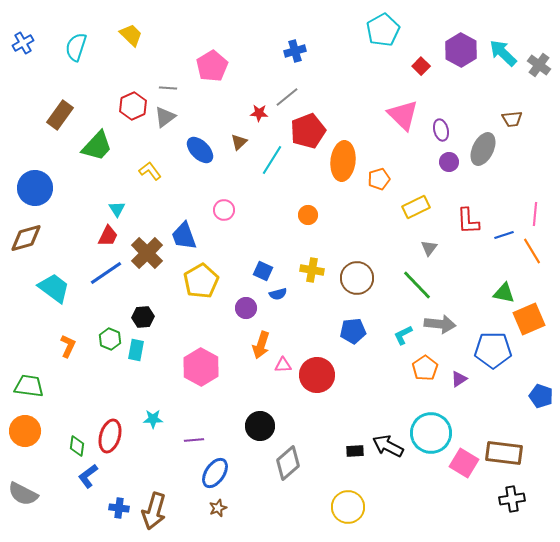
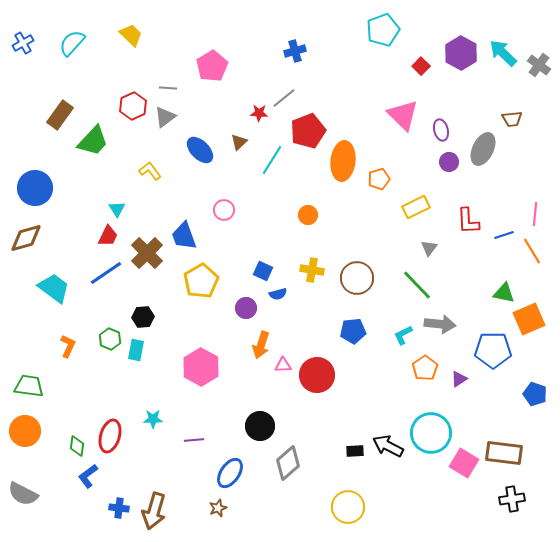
cyan pentagon at (383, 30): rotated 8 degrees clockwise
cyan semicircle at (76, 47): moved 4 px left, 4 px up; rotated 24 degrees clockwise
purple hexagon at (461, 50): moved 3 px down
gray line at (287, 97): moved 3 px left, 1 px down
green trapezoid at (97, 146): moved 4 px left, 5 px up
blue pentagon at (541, 396): moved 6 px left, 2 px up
blue ellipse at (215, 473): moved 15 px right
